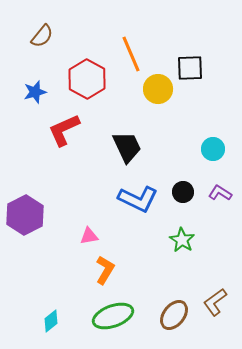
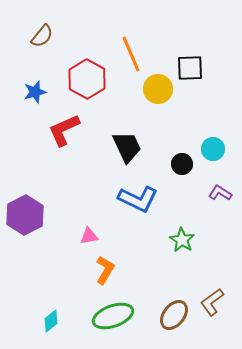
black circle: moved 1 px left, 28 px up
brown L-shape: moved 3 px left
